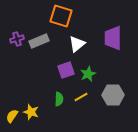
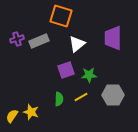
green star: moved 1 px right, 1 px down; rotated 21 degrees clockwise
